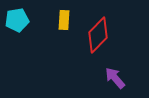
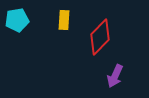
red diamond: moved 2 px right, 2 px down
purple arrow: moved 2 px up; rotated 115 degrees counterclockwise
